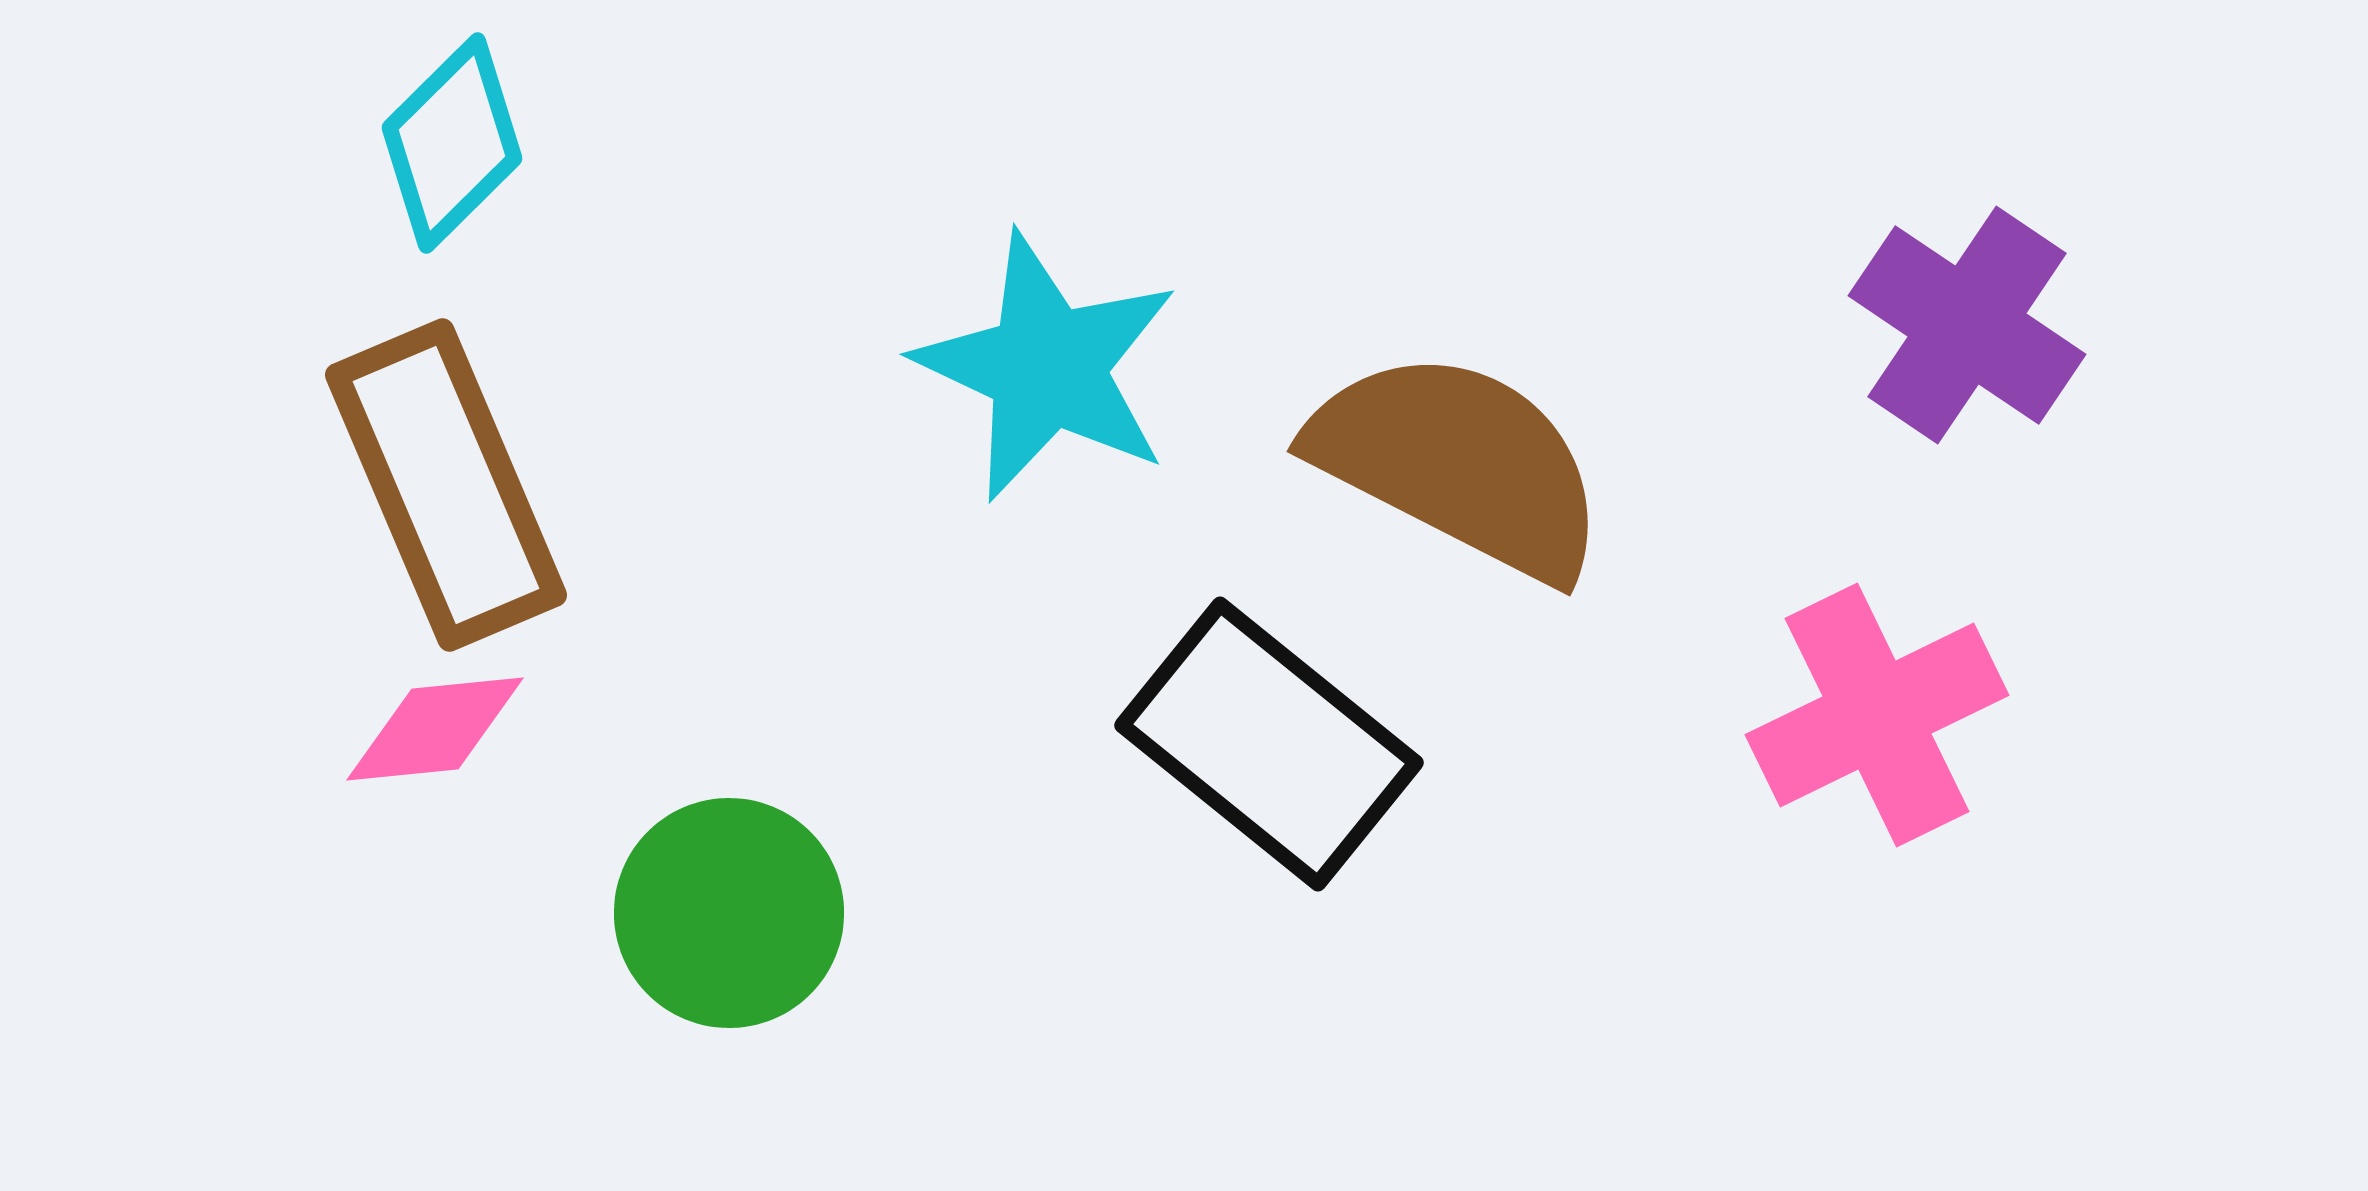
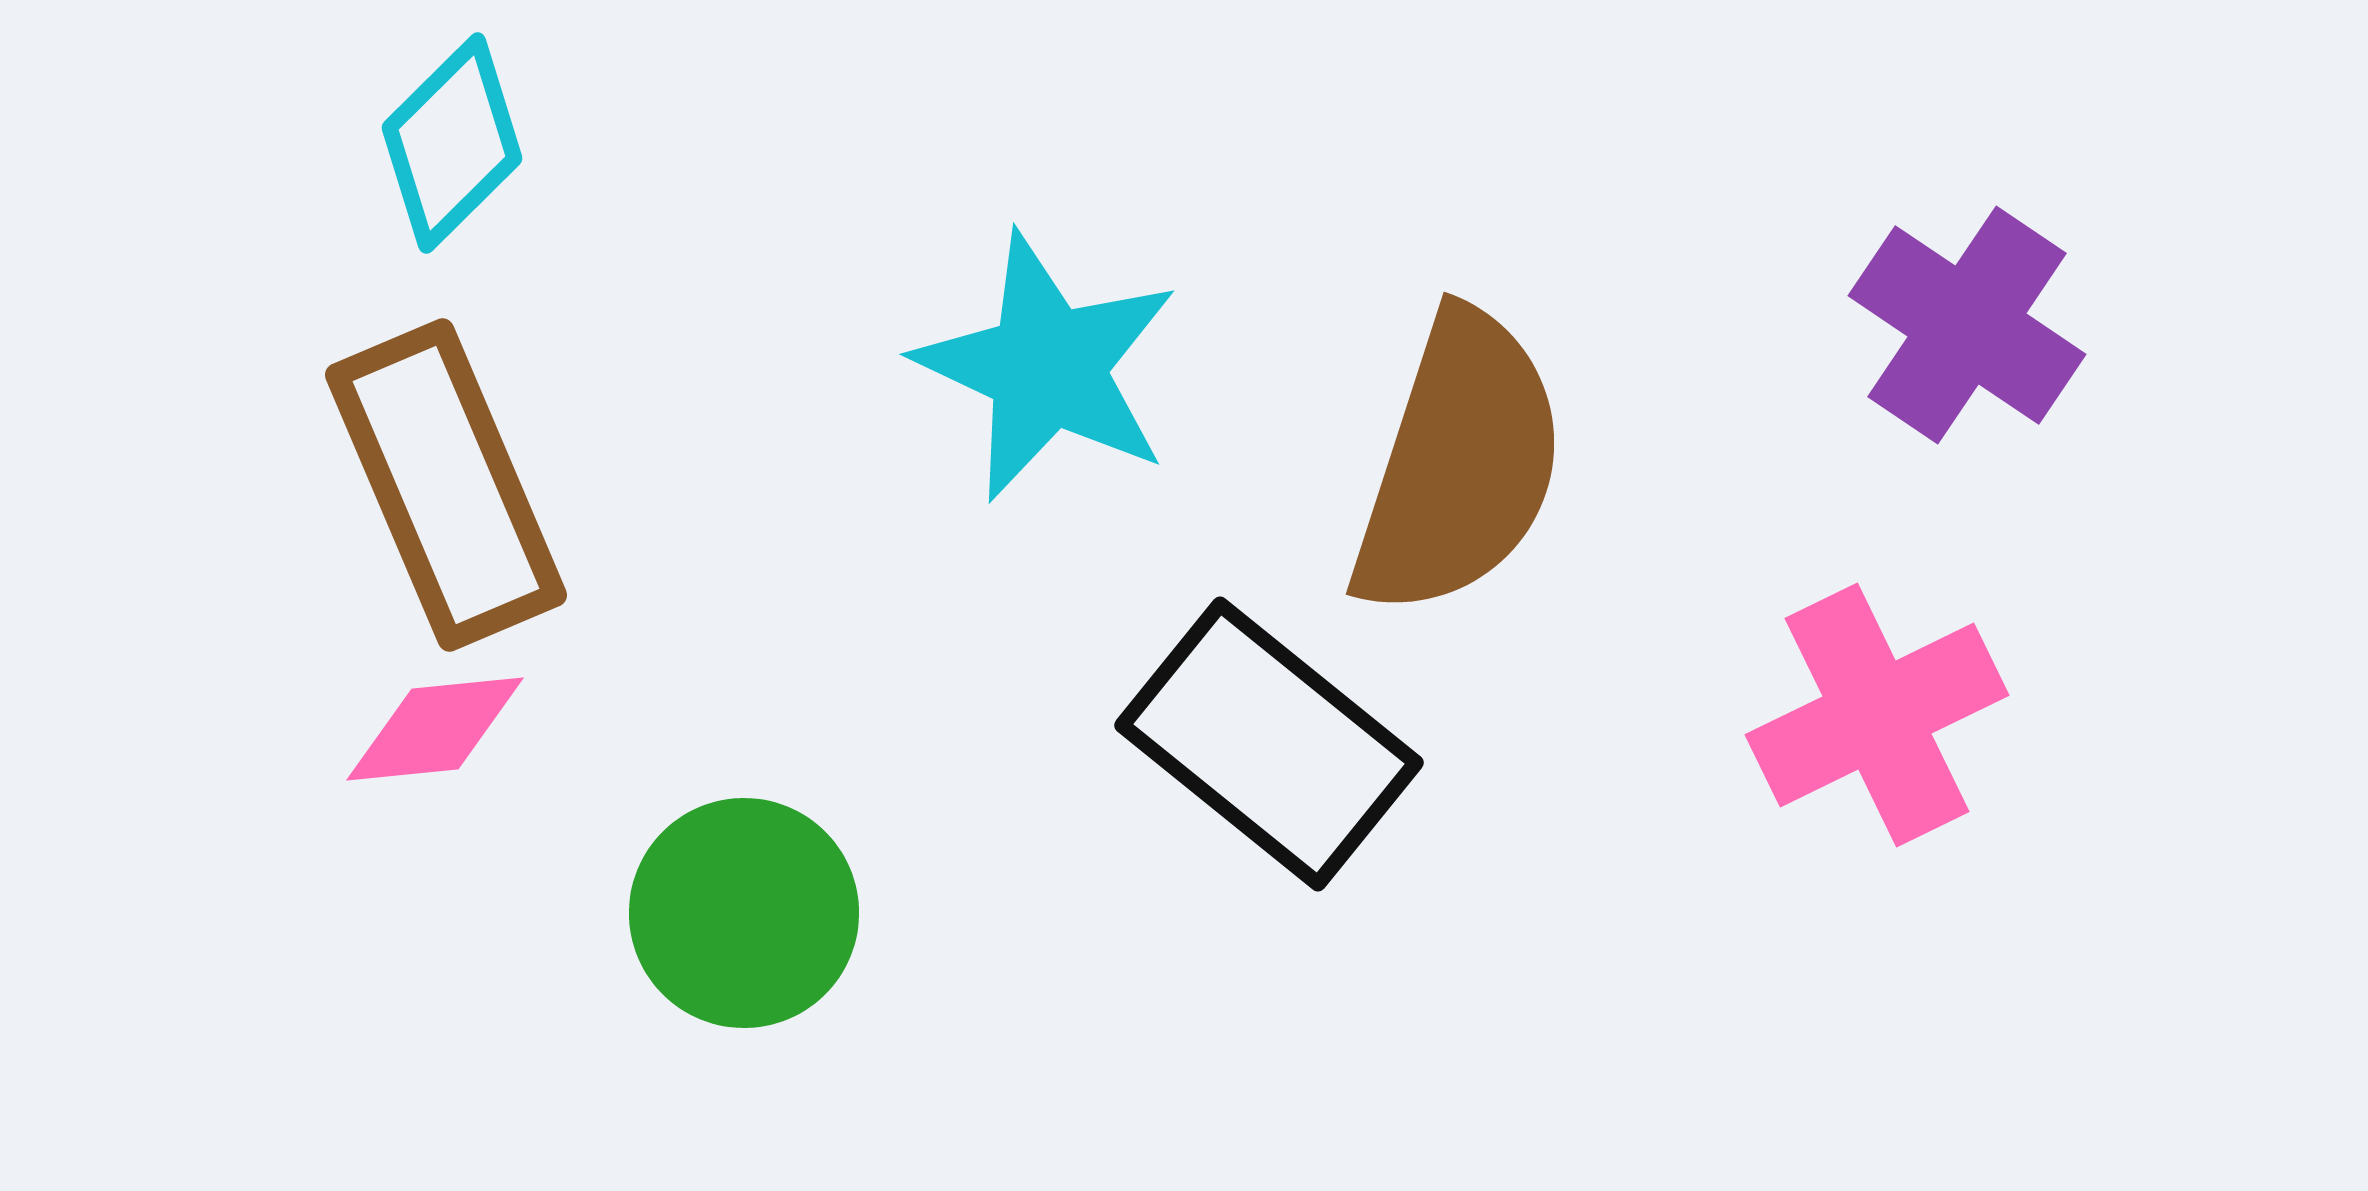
brown semicircle: rotated 81 degrees clockwise
green circle: moved 15 px right
